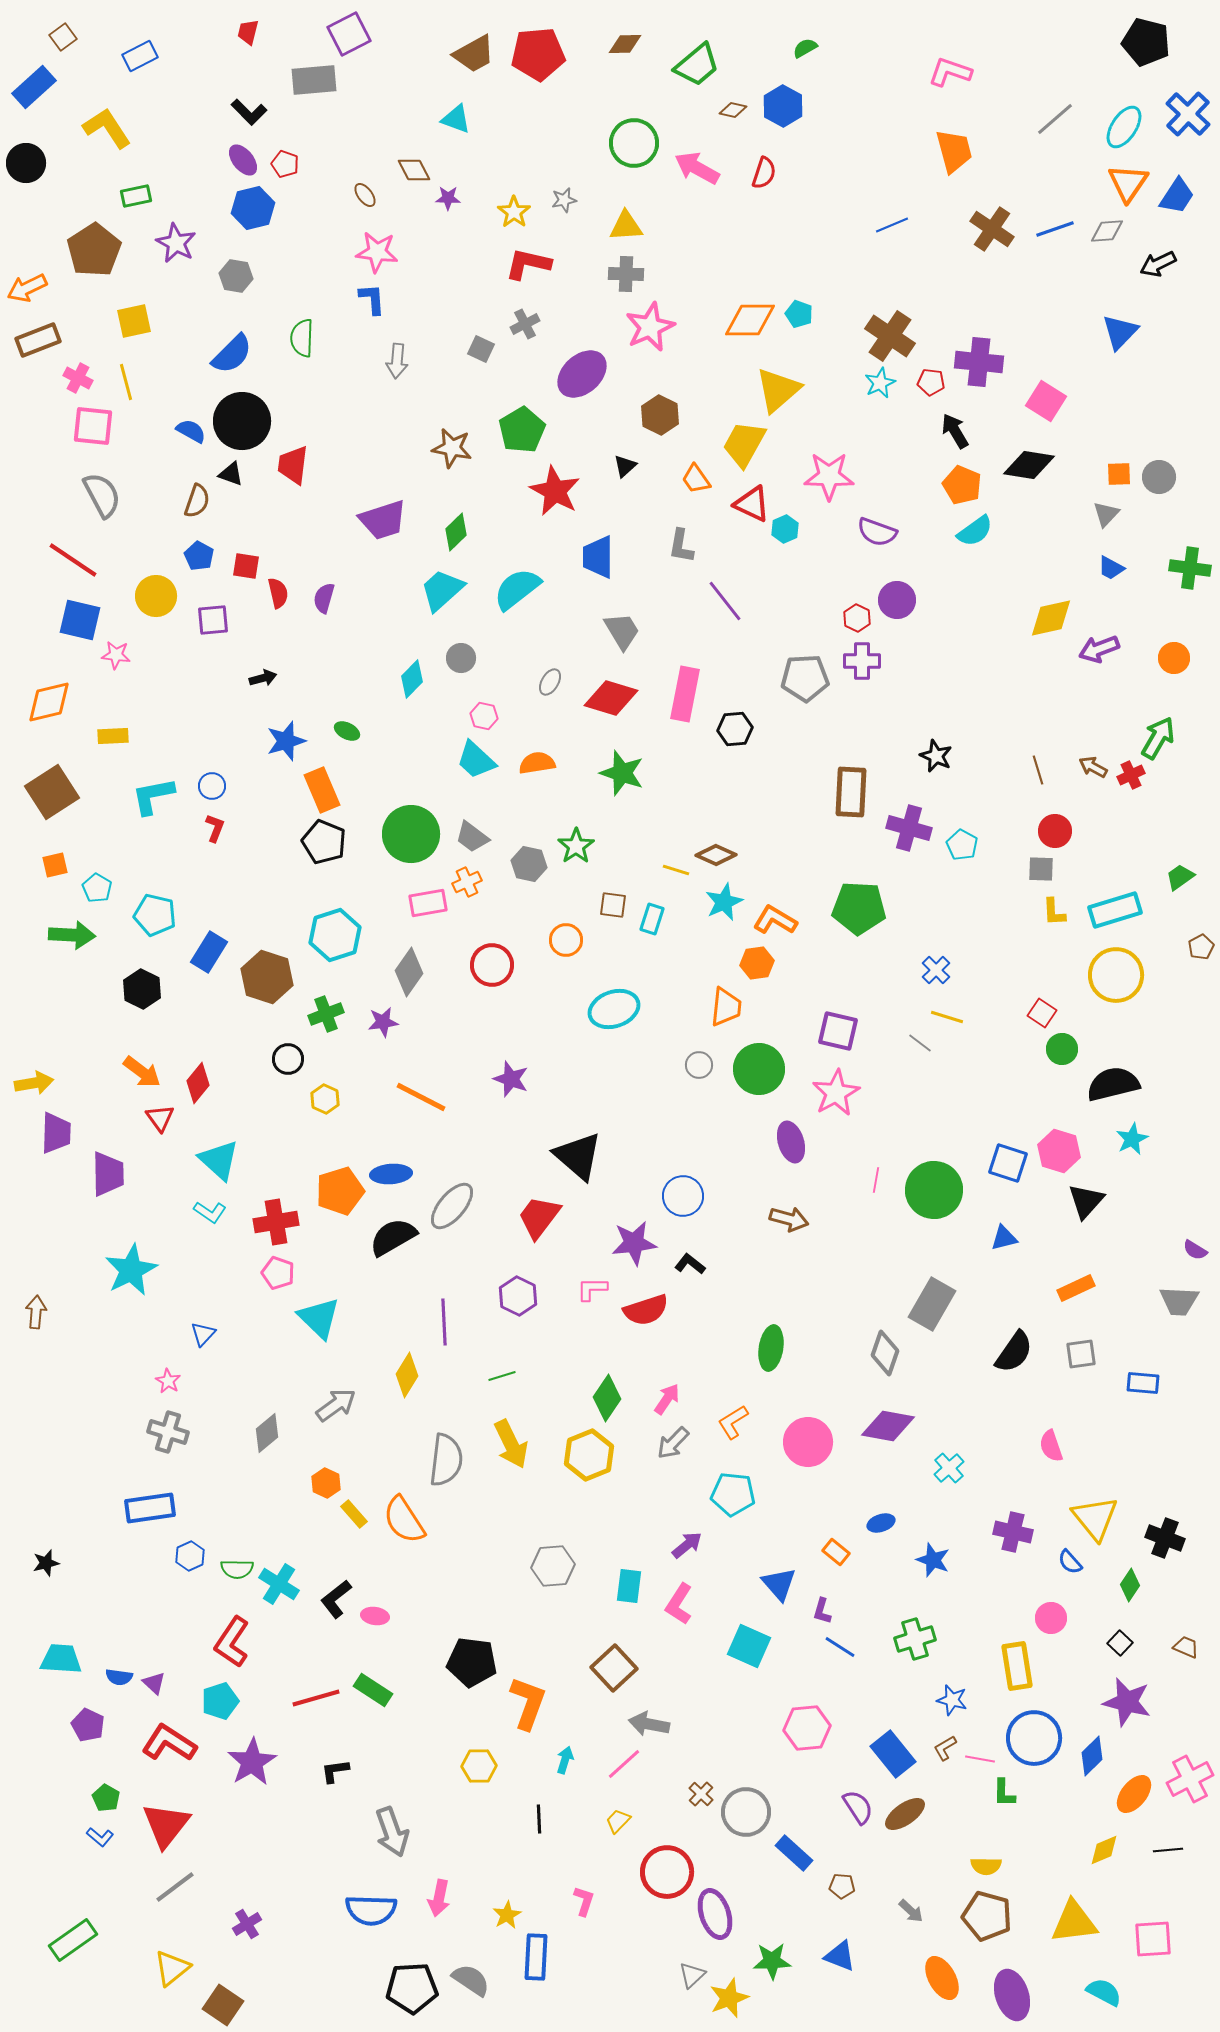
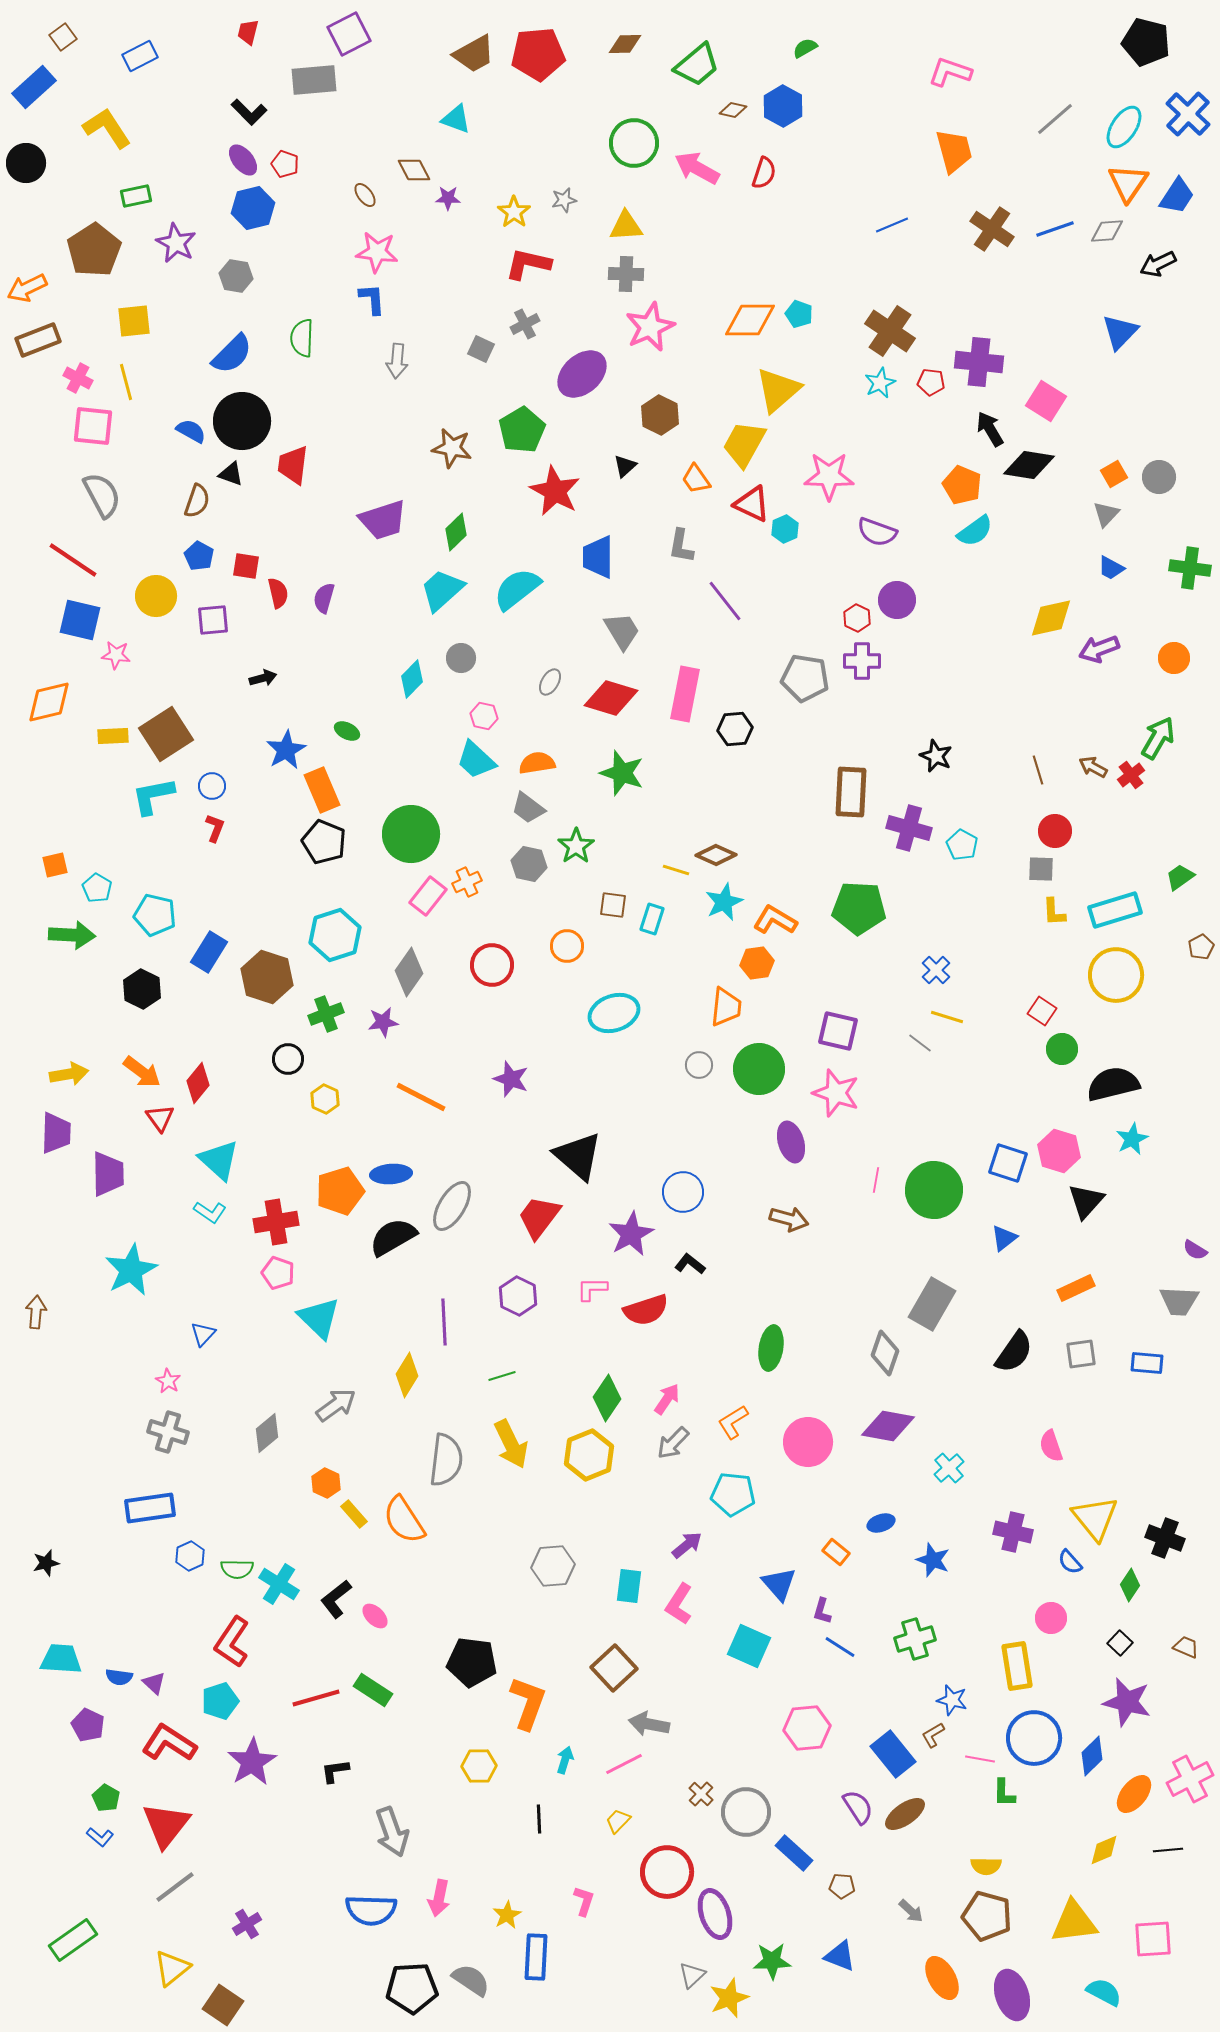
yellow square at (134, 321): rotated 6 degrees clockwise
brown cross at (890, 336): moved 5 px up
black arrow at (955, 431): moved 35 px right, 2 px up
orange square at (1119, 474): moved 5 px left; rotated 28 degrees counterclockwise
gray pentagon at (805, 678): rotated 12 degrees clockwise
blue star at (286, 741): moved 9 px down; rotated 12 degrees counterclockwise
red cross at (1131, 775): rotated 12 degrees counterclockwise
brown square at (52, 792): moved 114 px right, 58 px up
gray trapezoid at (472, 837): moved 56 px right, 29 px up
pink rectangle at (428, 903): moved 7 px up; rotated 42 degrees counterclockwise
orange circle at (566, 940): moved 1 px right, 6 px down
cyan ellipse at (614, 1009): moved 4 px down
red square at (1042, 1013): moved 2 px up
yellow arrow at (34, 1083): moved 35 px right, 9 px up
pink star at (836, 1093): rotated 24 degrees counterclockwise
blue circle at (683, 1196): moved 4 px up
gray ellipse at (452, 1206): rotated 9 degrees counterclockwise
blue triangle at (1004, 1238): rotated 24 degrees counterclockwise
purple star at (634, 1243): moved 3 px left, 9 px up; rotated 21 degrees counterclockwise
blue rectangle at (1143, 1383): moved 4 px right, 20 px up
pink ellipse at (375, 1616): rotated 36 degrees clockwise
brown L-shape at (945, 1748): moved 12 px left, 13 px up
pink line at (624, 1764): rotated 15 degrees clockwise
